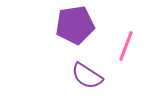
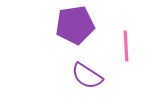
pink line: rotated 24 degrees counterclockwise
